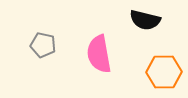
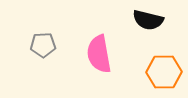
black semicircle: moved 3 px right
gray pentagon: rotated 15 degrees counterclockwise
